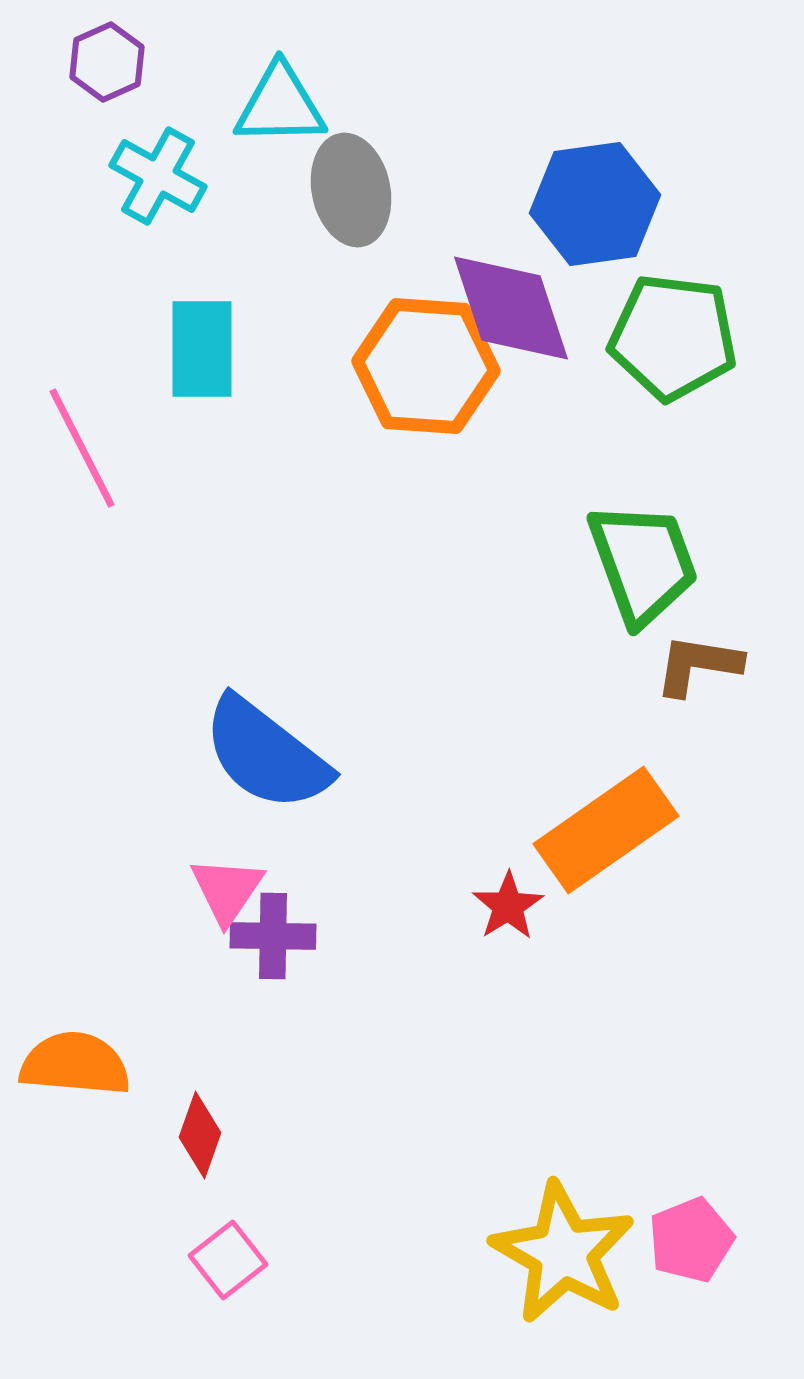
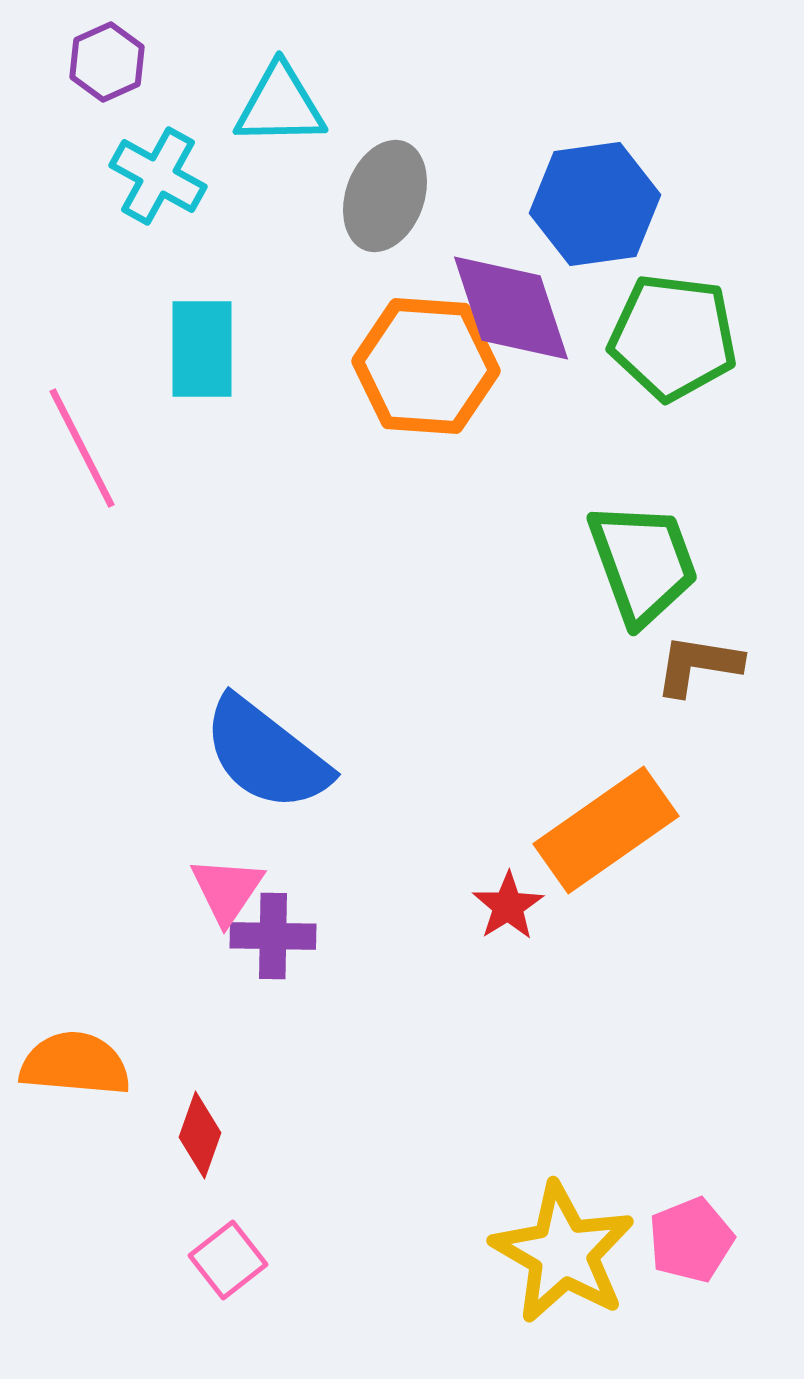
gray ellipse: moved 34 px right, 6 px down; rotated 32 degrees clockwise
